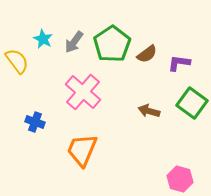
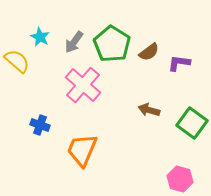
cyan star: moved 3 px left, 2 px up
green pentagon: rotated 6 degrees counterclockwise
brown semicircle: moved 2 px right, 2 px up
yellow semicircle: rotated 12 degrees counterclockwise
pink cross: moved 7 px up
green square: moved 20 px down
brown arrow: moved 1 px up
blue cross: moved 5 px right, 3 px down
